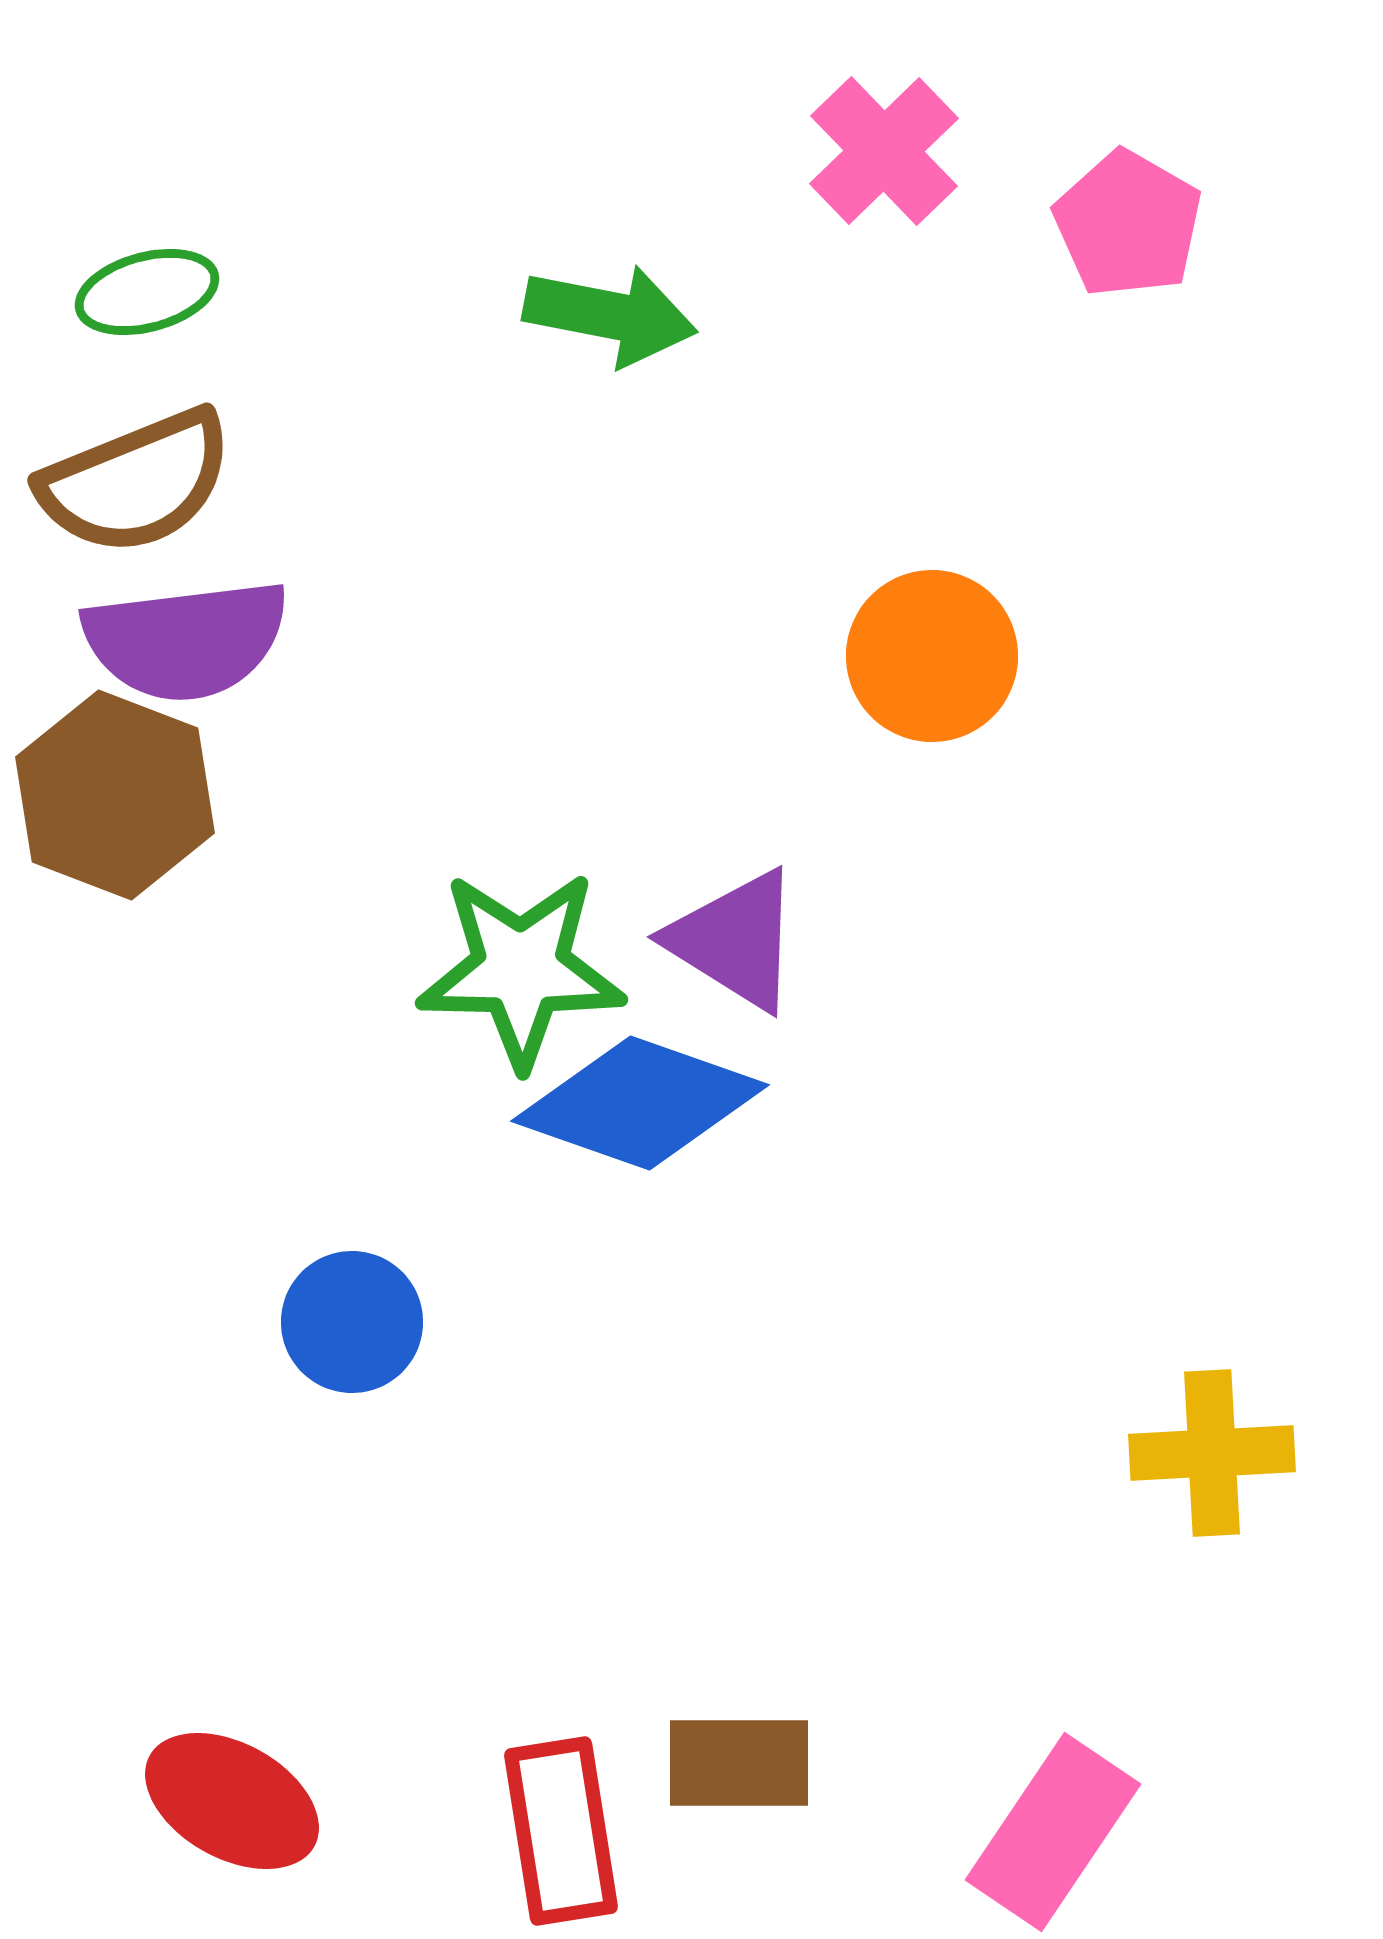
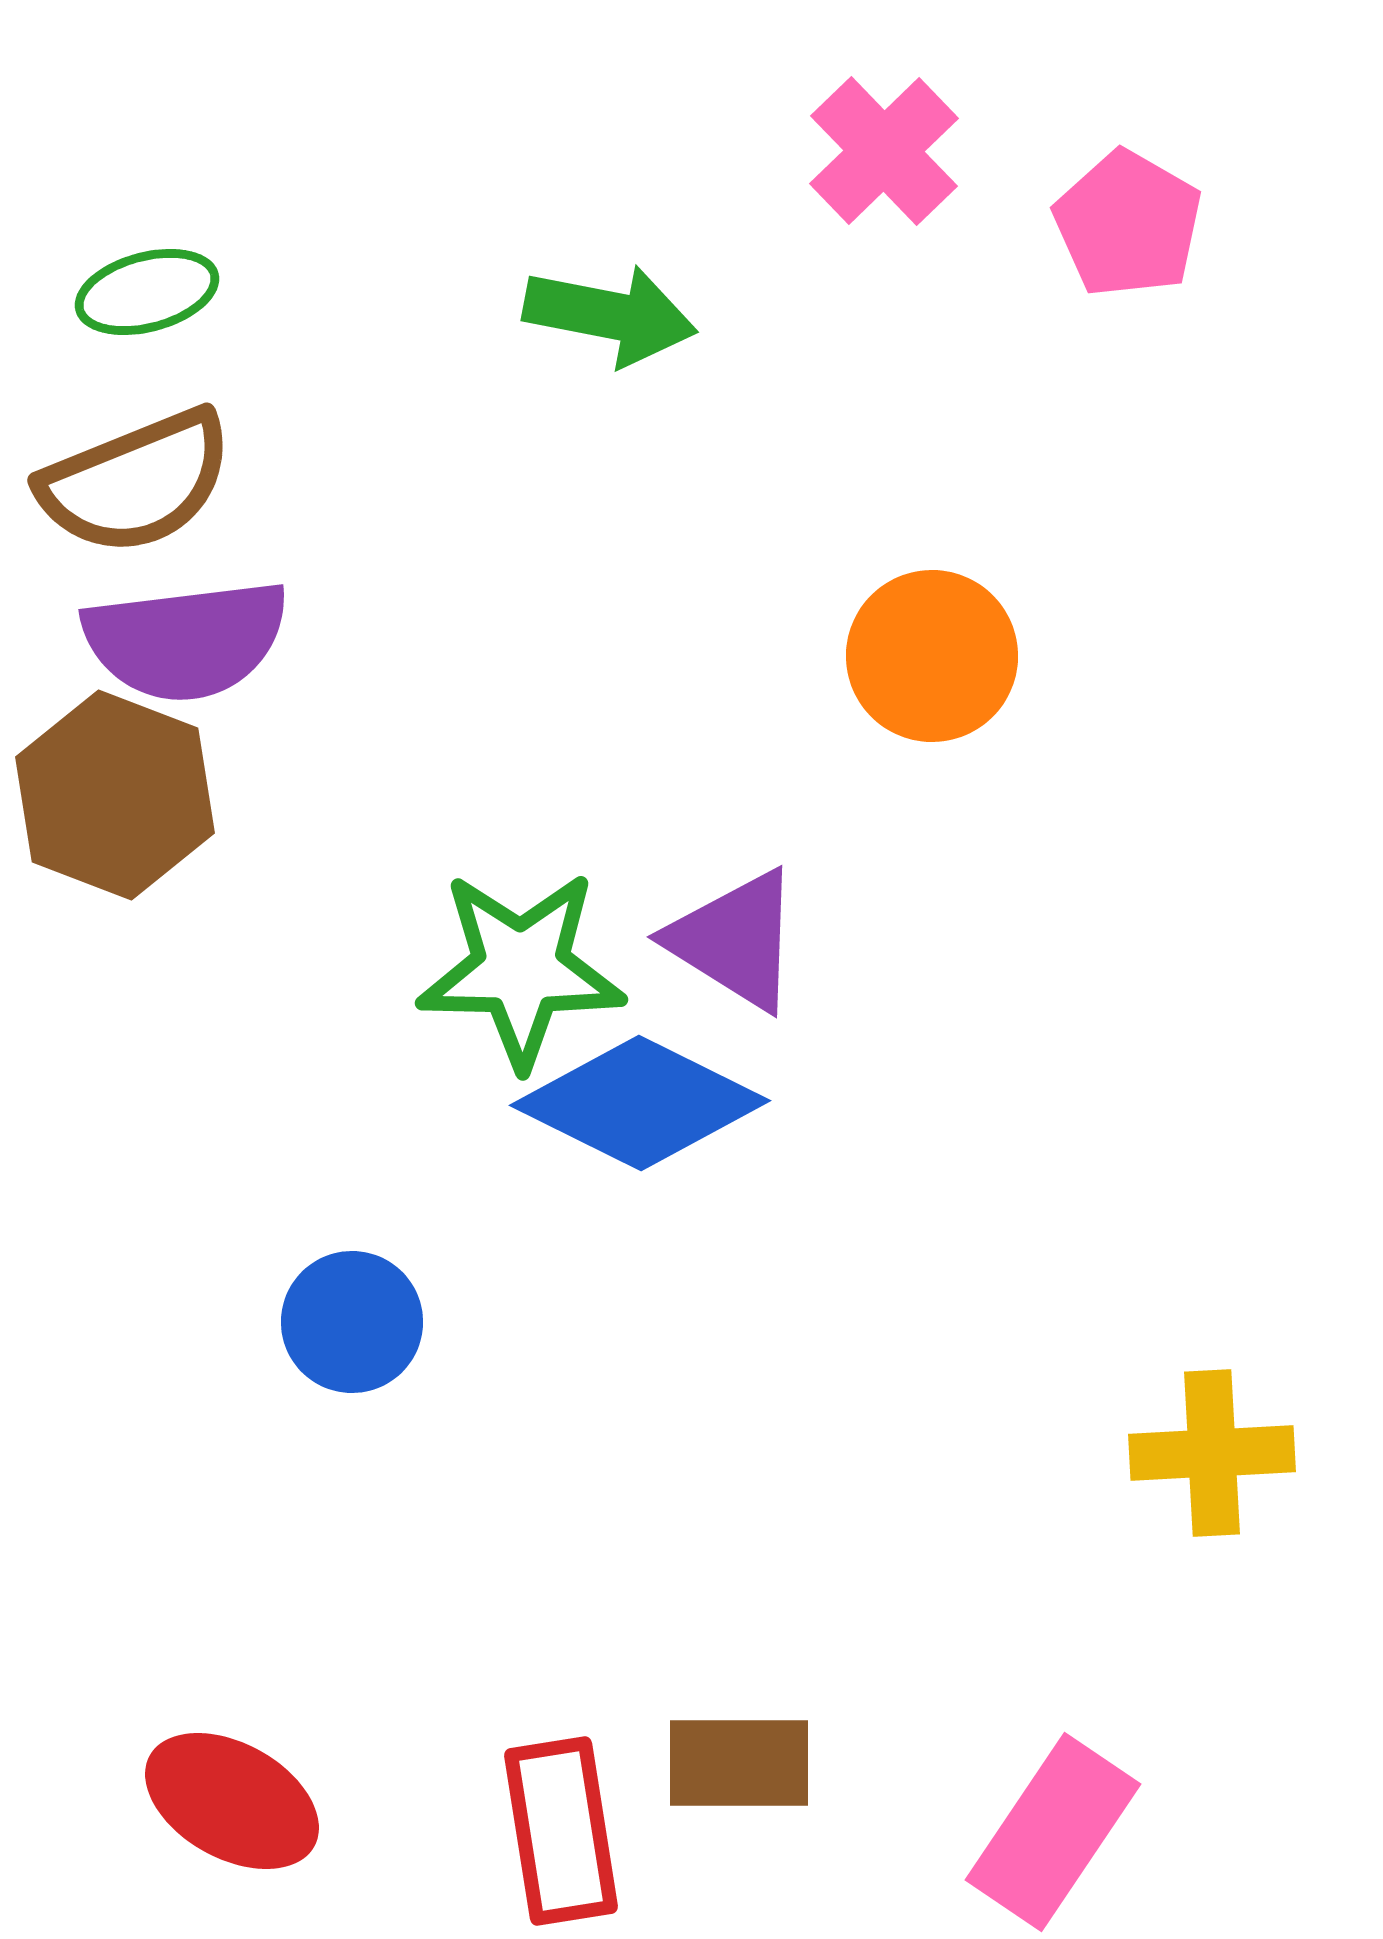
blue diamond: rotated 7 degrees clockwise
